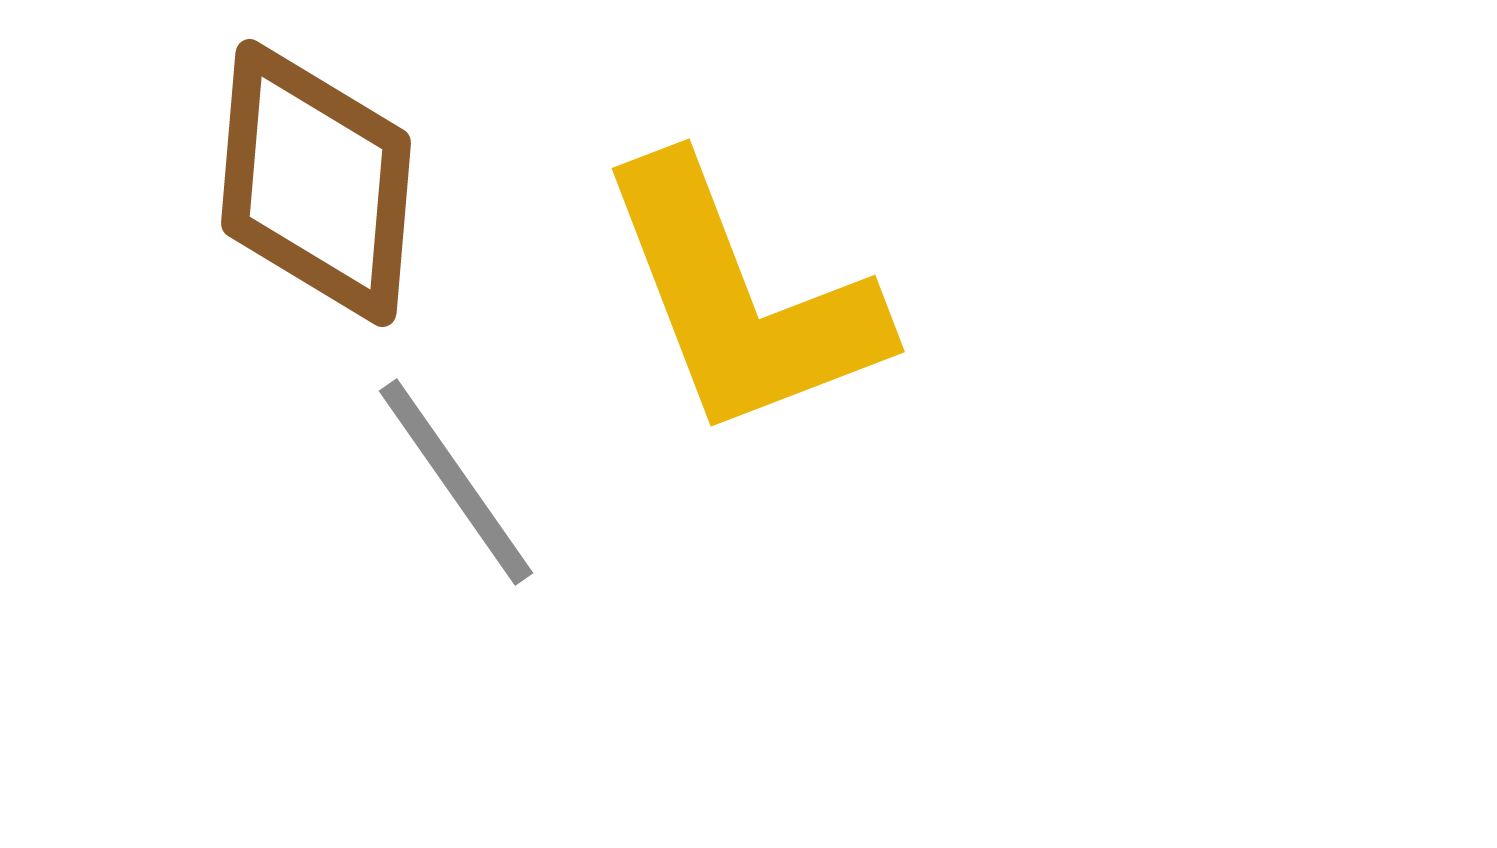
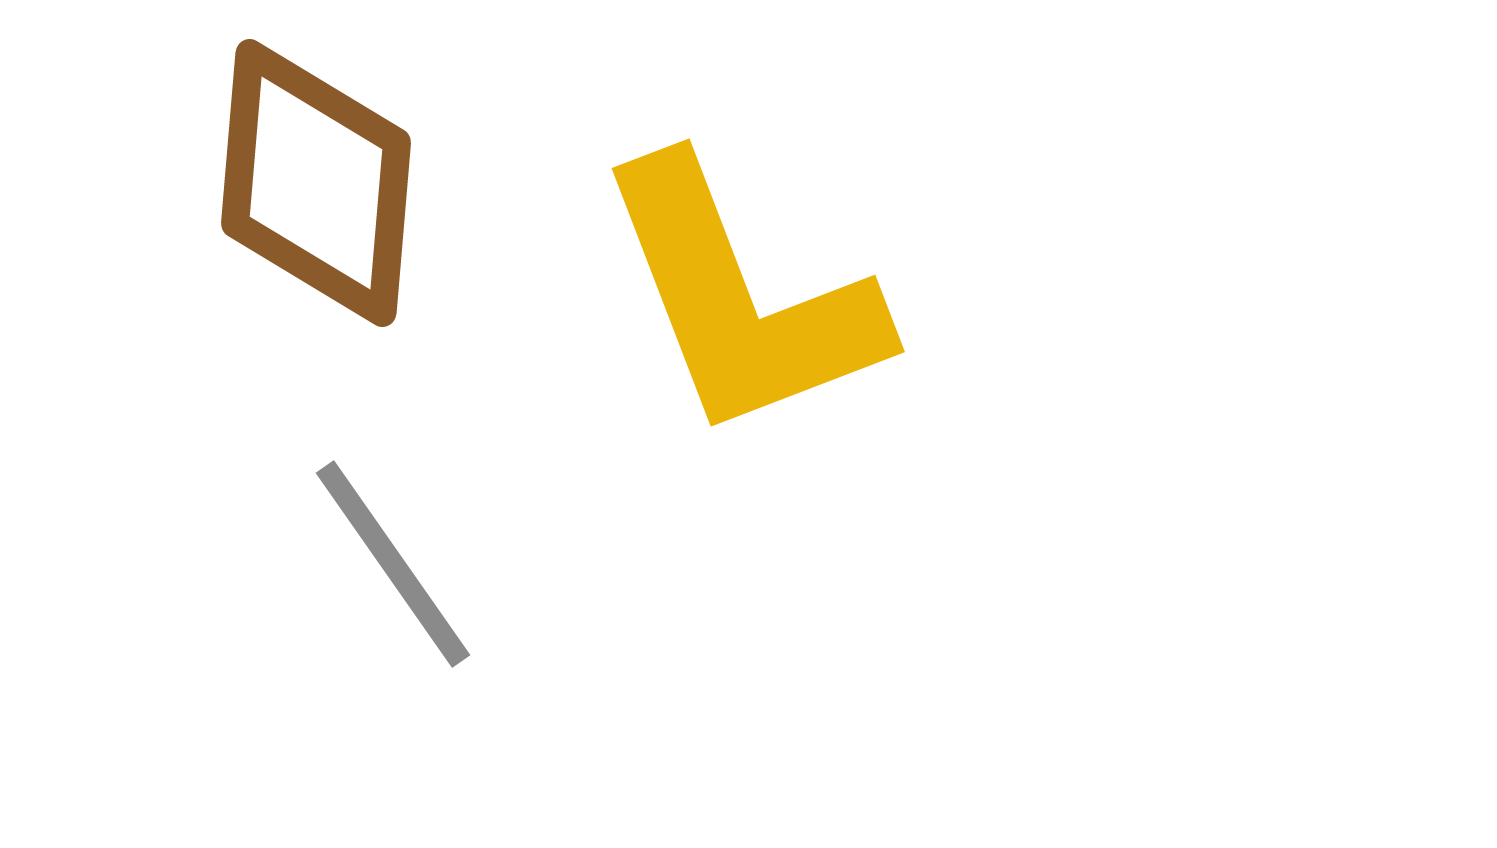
gray line: moved 63 px left, 82 px down
